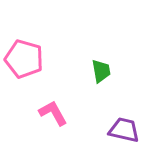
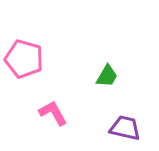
green trapezoid: moved 6 px right, 5 px down; rotated 40 degrees clockwise
purple trapezoid: moved 1 px right, 2 px up
